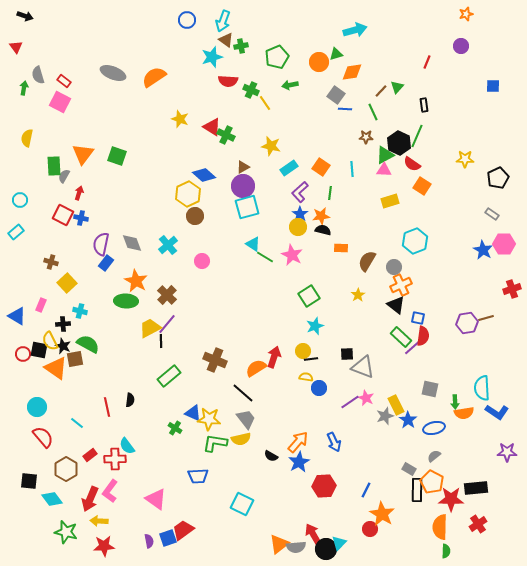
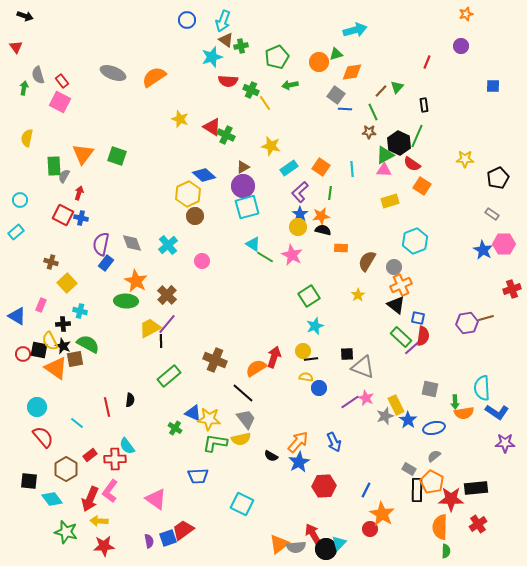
red rectangle at (64, 81): moved 2 px left; rotated 16 degrees clockwise
brown star at (366, 137): moved 3 px right, 5 px up
purple star at (507, 452): moved 2 px left, 9 px up
